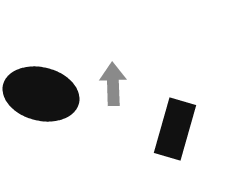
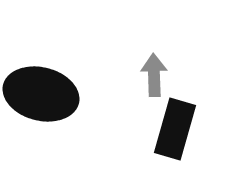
gray arrow: moved 41 px right, 9 px up
